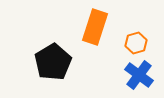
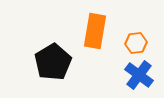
orange rectangle: moved 4 px down; rotated 8 degrees counterclockwise
orange hexagon: rotated 10 degrees clockwise
